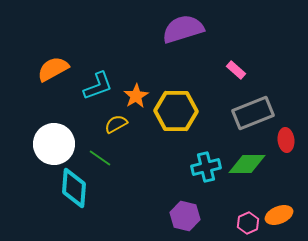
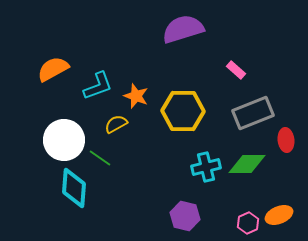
orange star: rotated 20 degrees counterclockwise
yellow hexagon: moved 7 px right
white circle: moved 10 px right, 4 px up
